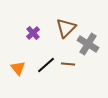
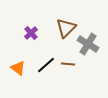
purple cross: moved 2 px left
orange triangle: rotated 14 degrees counterclockwise
